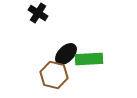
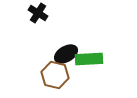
black ellipse: rotated 15 degrees clockwise
brown hexagon: moved 1 px right
